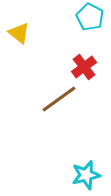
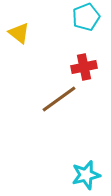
cyan pentagon: moved 4 px left; rotated 24 degrees clockwise
red cross: rotated 25 degrees clockwise
